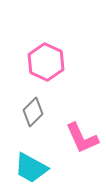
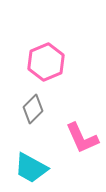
pink hexagon: rotated 12 degrees clockwise
gray diamond: moved 3 px up
